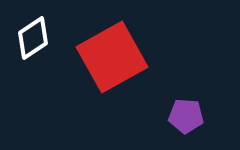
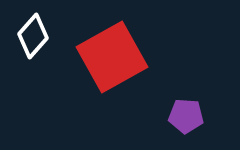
white diamond: moved 2 px up; rotated 15 degrees counterclockwise
